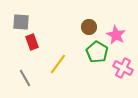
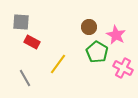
red rectangle: rotated 42 degrees counterclockwise
